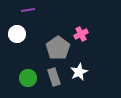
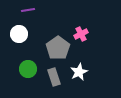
white circle: moved 2 px right
green circle: moved 9 px up
